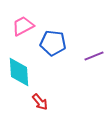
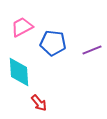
pink trapezoid: moved 1 px left, 1 px down
purple line: moved 2 px left, 6 px up
red arrow: moved 1 px left, 1 px down
